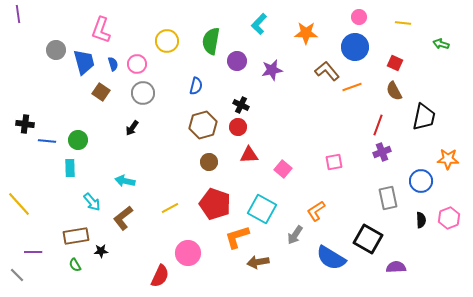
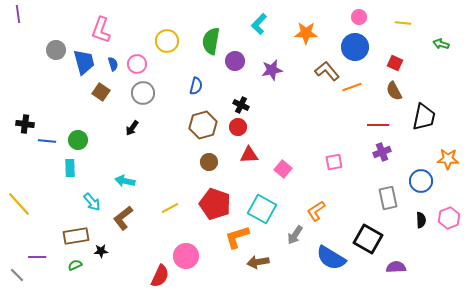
purple circle at (237, 61): moved 2 px left
red line at (378, 125): rotated 70 degrees clockwise
purple line at (33, 252): moved 4 px right, 5 px down
pink circle at (188, 253): moved 2 px left, 3 px down
green semicircle at (75, 265): rotated 96 degrees clockwise
